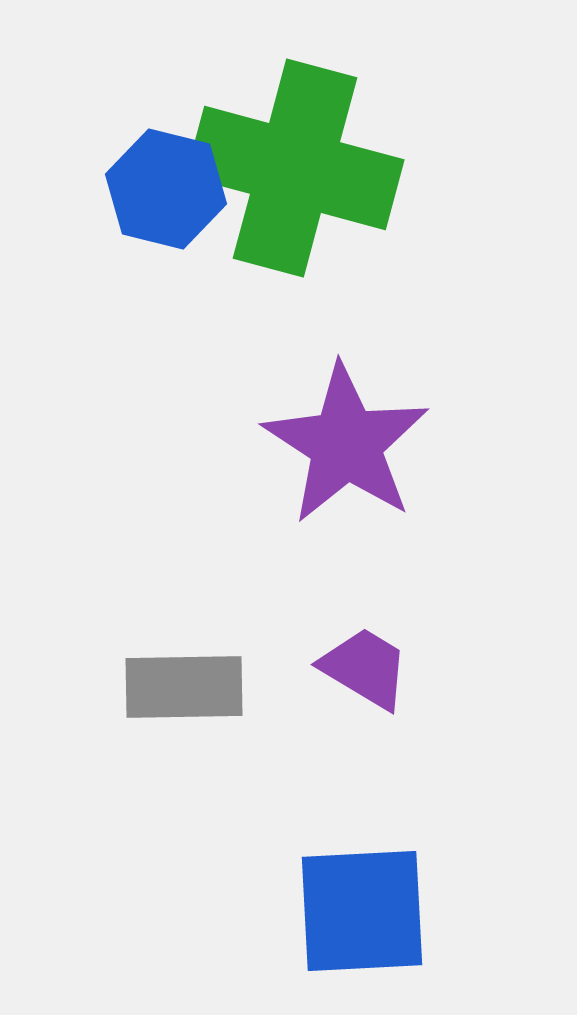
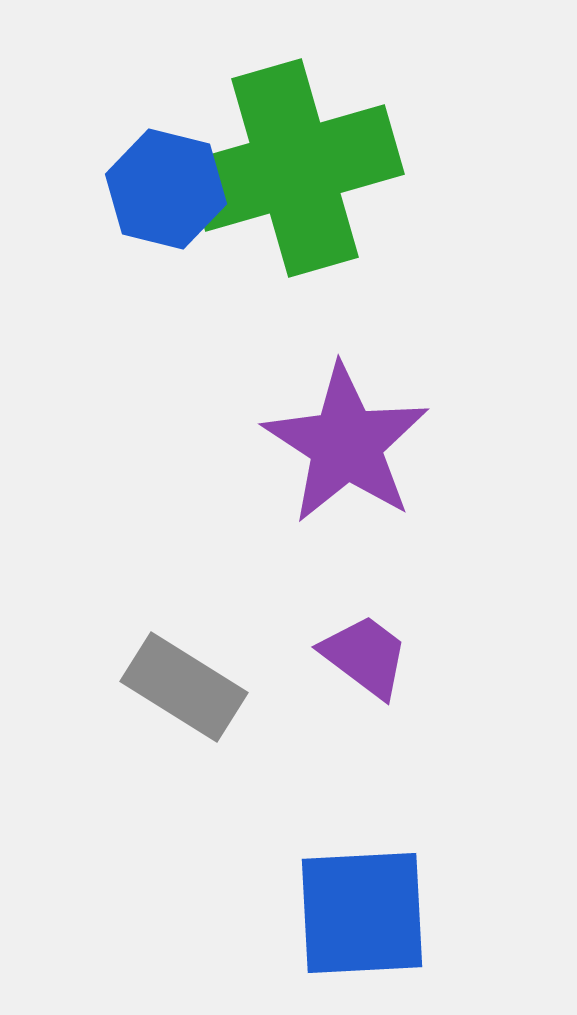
green cross: rotated 31 degrees counterclockwise
purple trapezoid: moved 12 px up; rotated 6 degrees clockwise
gray rectangle: rotated 33 degrees clockwise
blue square: moved 2 px down
